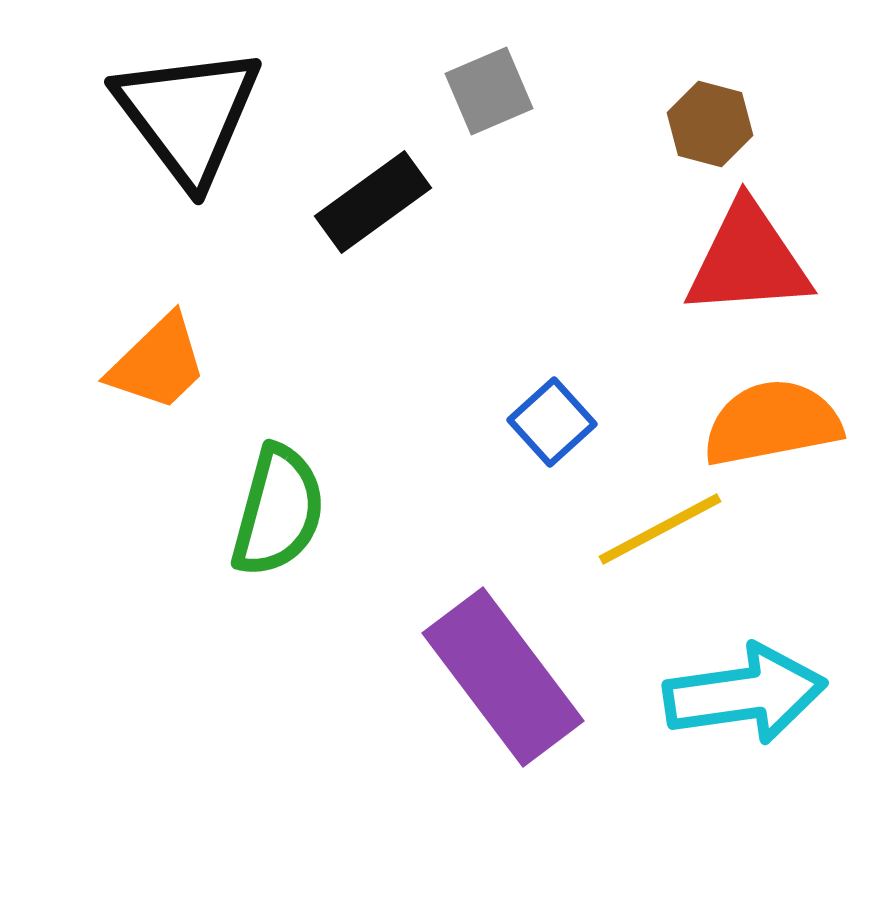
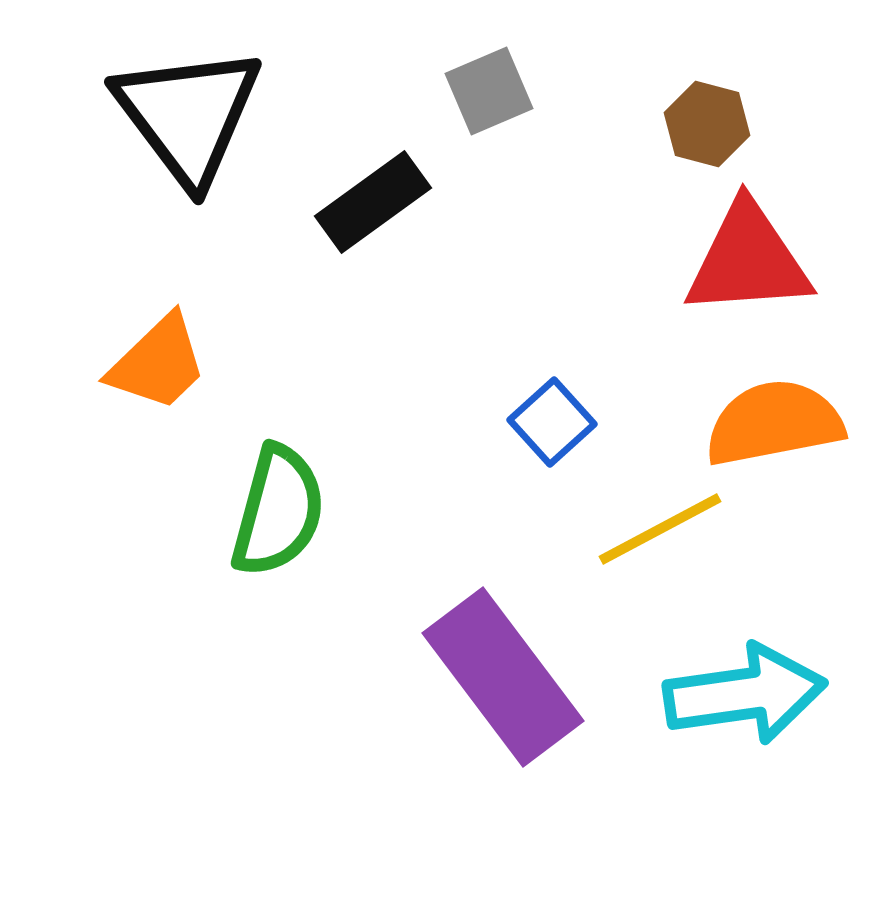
brown hexagon: moved 3 px left
orange semicircle: moved 2 px right
